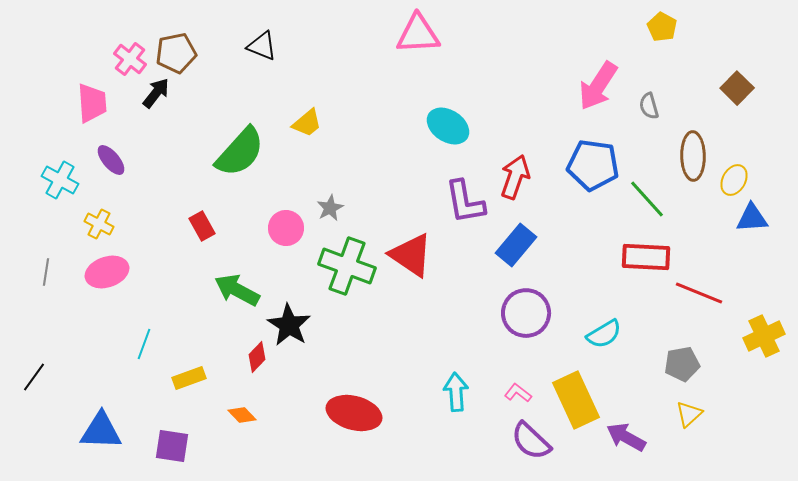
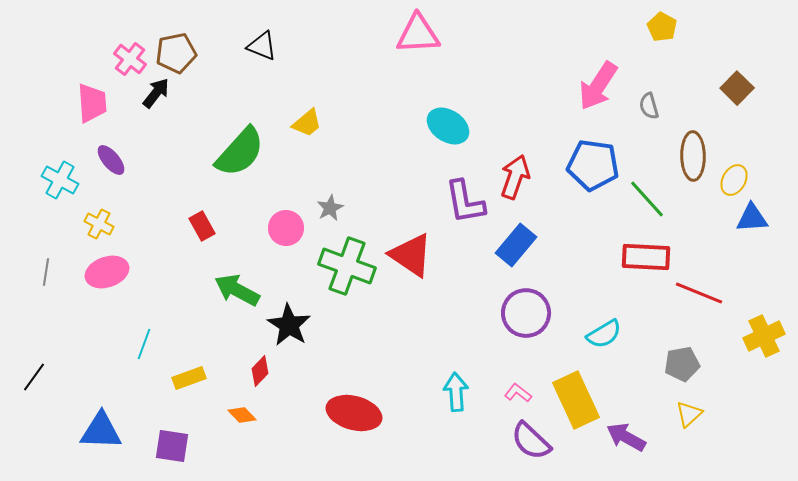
red diamond at (257, 357): moved 3 px right, 14 px down
